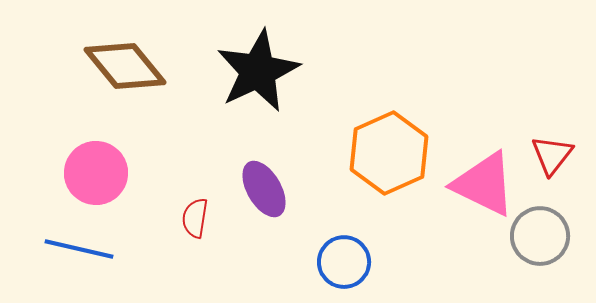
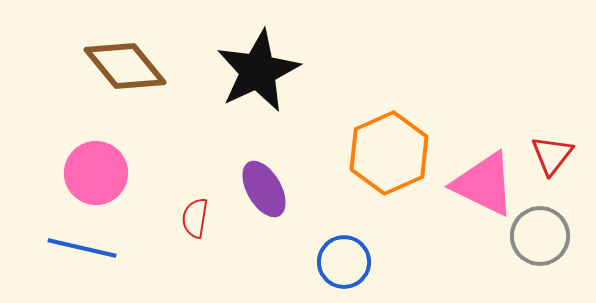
blue line: moved 3 px right, 1 px up
